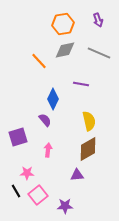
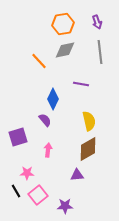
purple arrow: moved 1 px left, 2 px down
gray line: moved 1 px right, 1 px up; rotated 60 degrees clockwise
